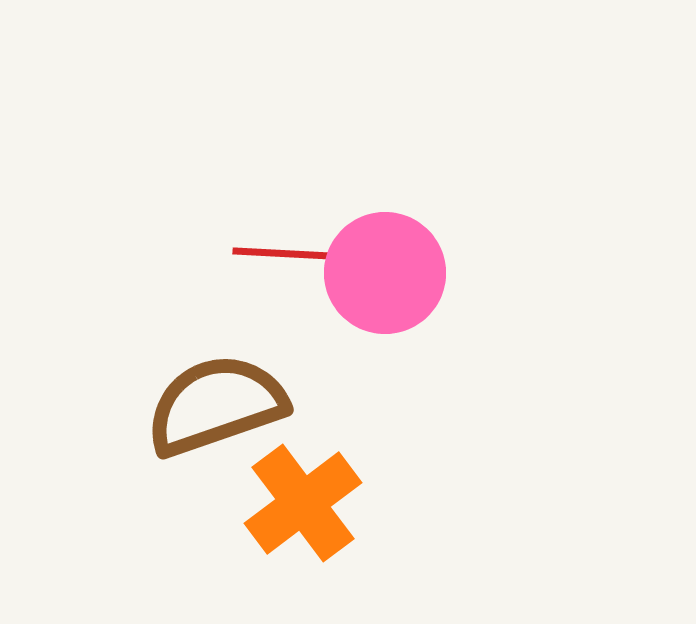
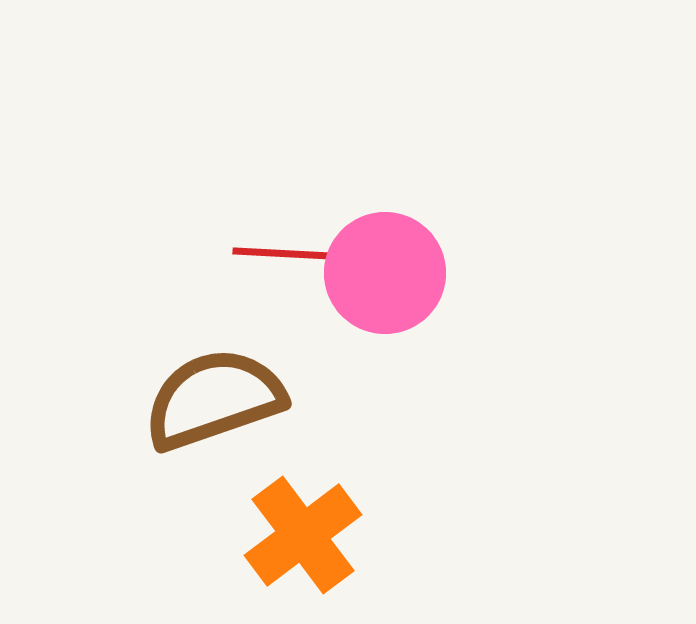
brown semicircle: moved 2 px left, 6 px up
orange cross: moved 32 px down
